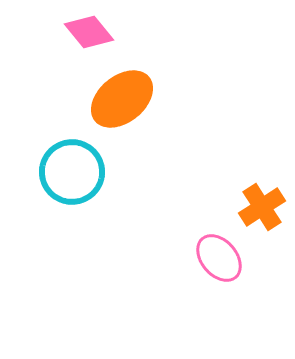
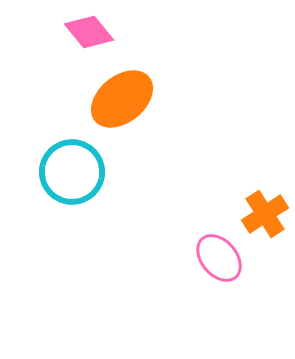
orange cross: moved 3 px right, 7 px down
